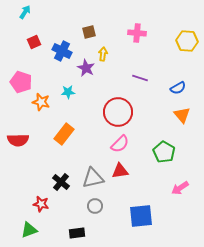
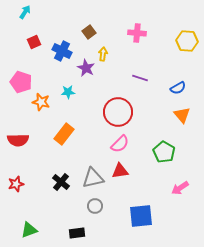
brown square: rotated 24 degrees counterclockwise
red star: moved 25 px left, 20 px up; rotated 28 degrees counterclockwise
